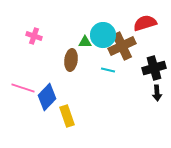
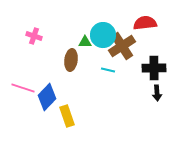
red semicircle: rotated 10 degrees clockwise
brown cross: rotated 8 degrees counterclockwise
black cross: rotated 15 degrees clockwise
